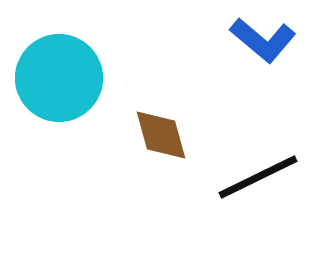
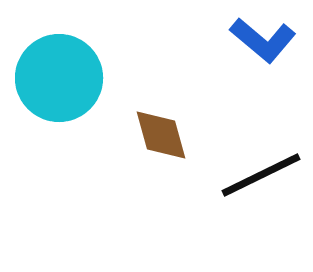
black line: moved 3 px right, 2 px up
